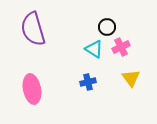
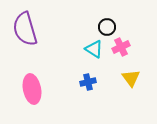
purple semicircle: moved 8 px left
